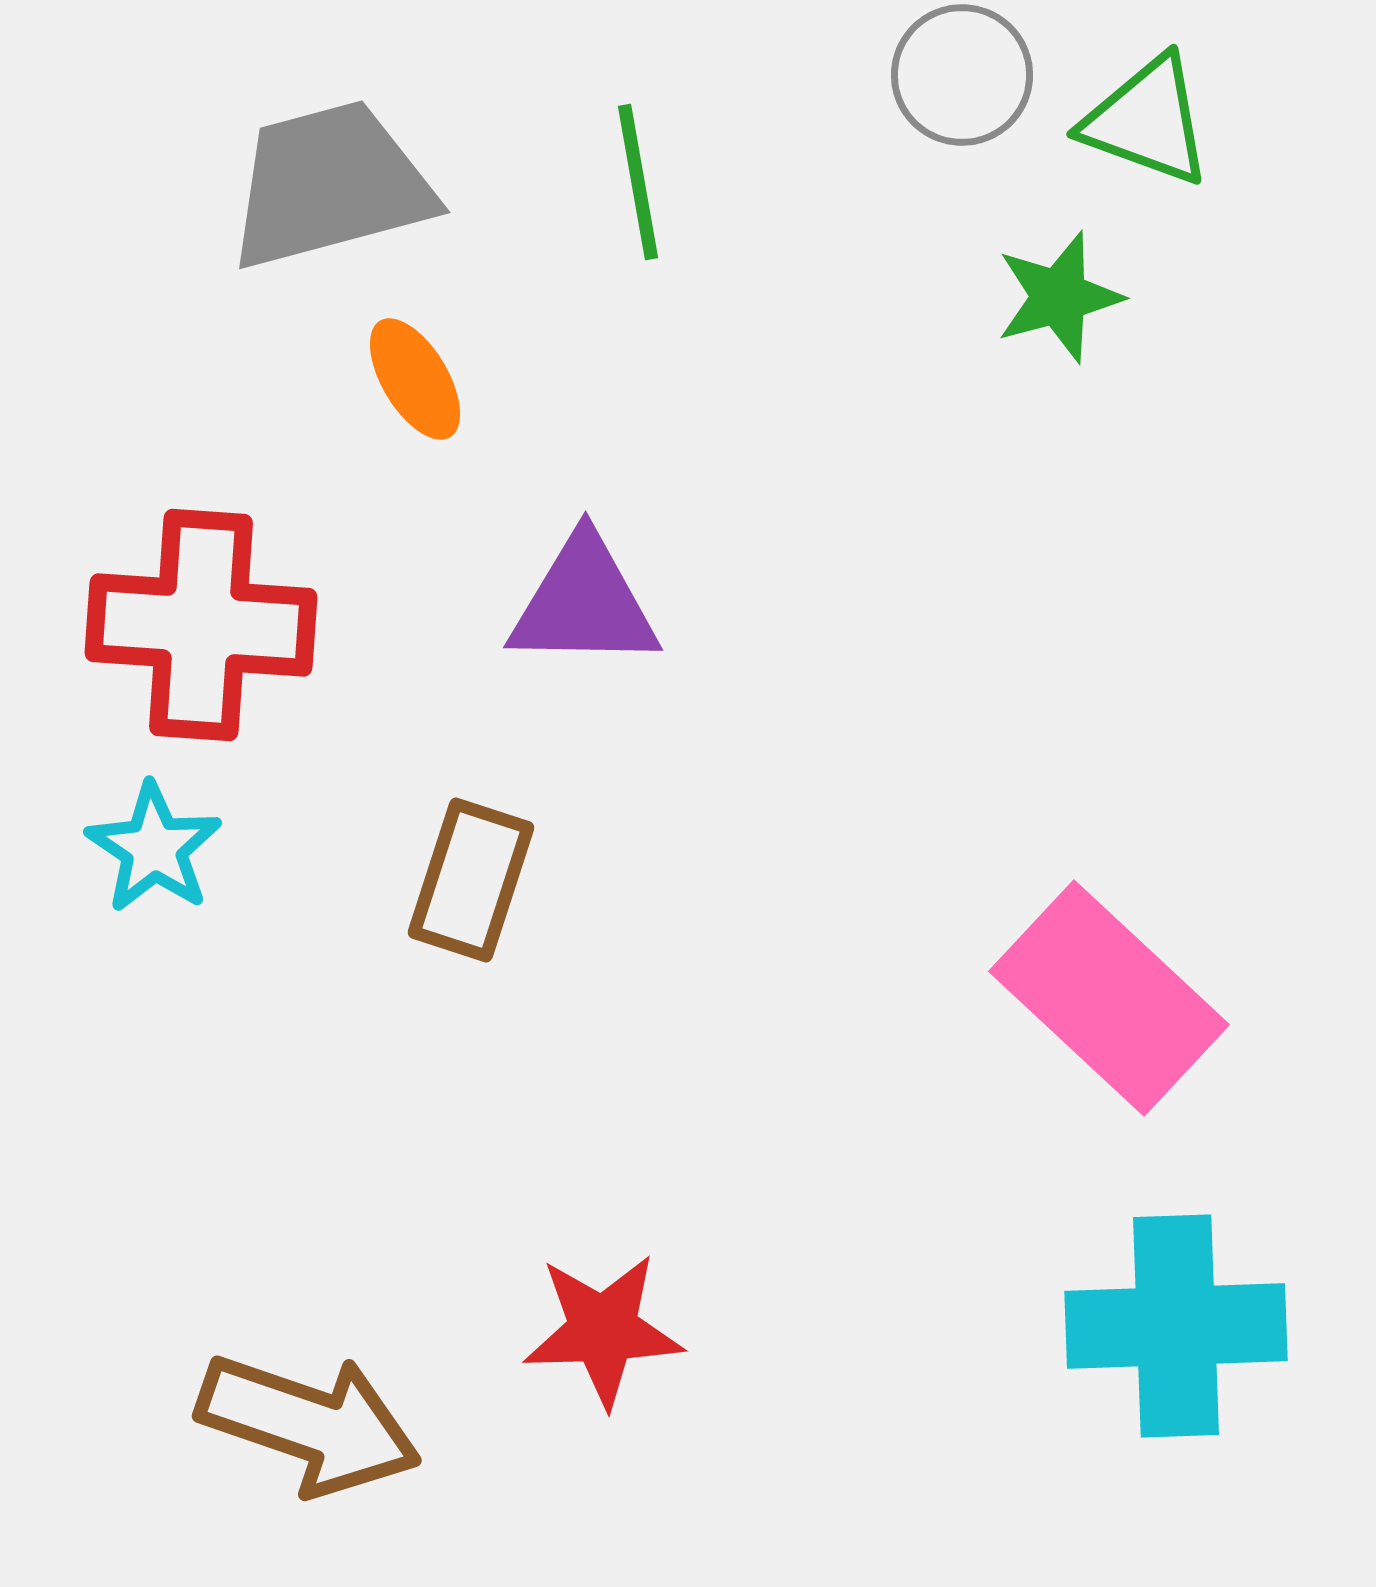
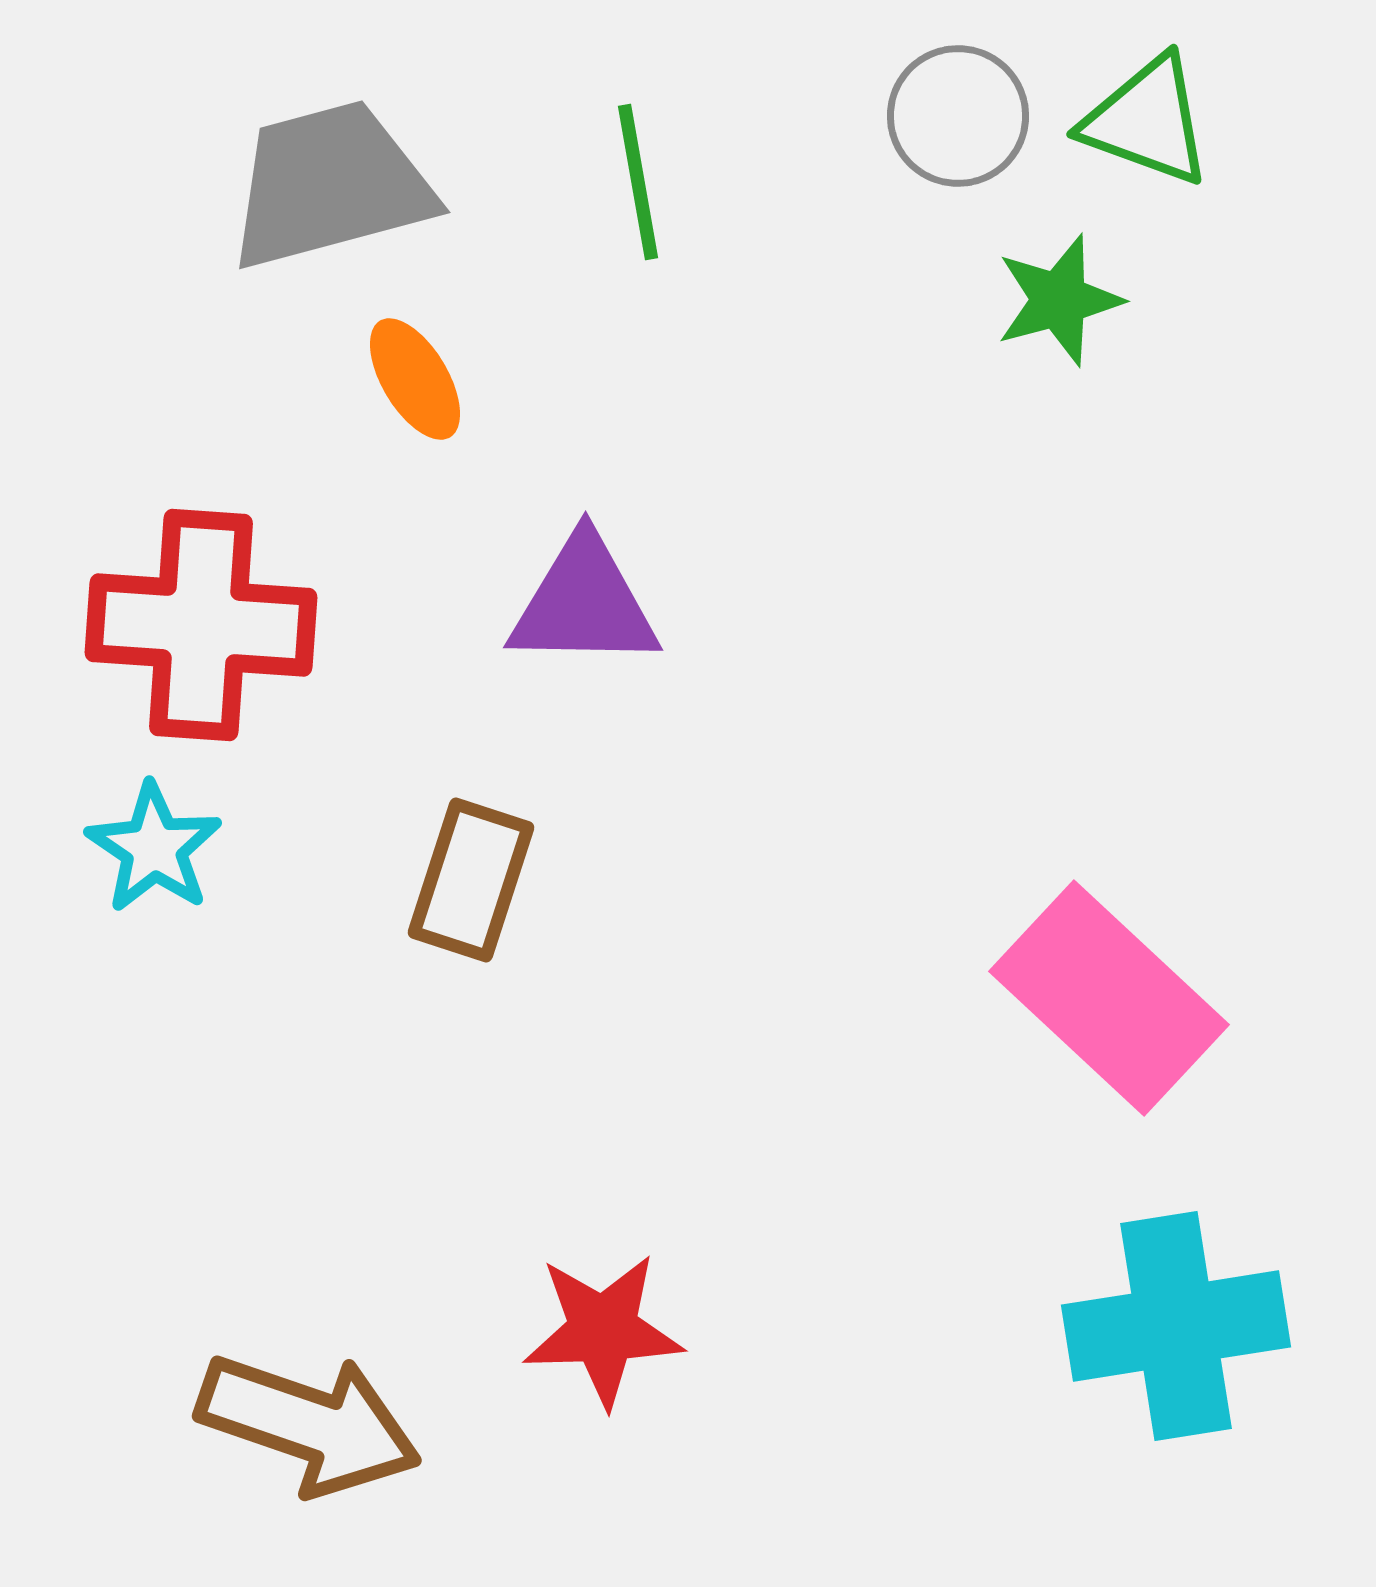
gray circle: moved 4 px left, 41 px down
green star: moved 3 px down
cyan cross: rotated 7 degrees counterclockwise
